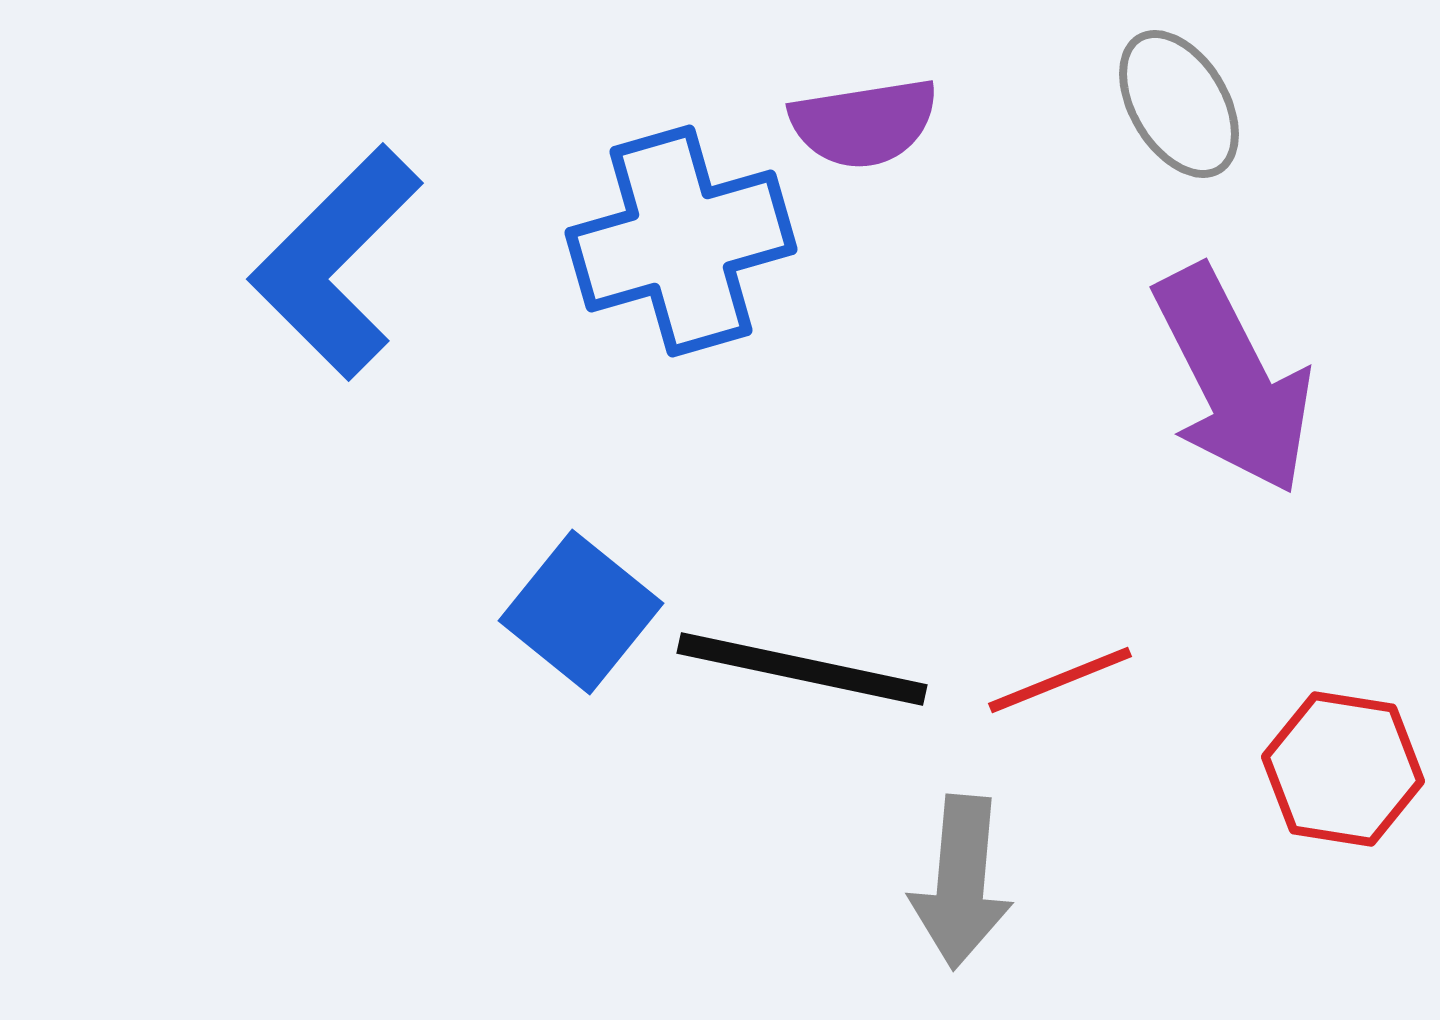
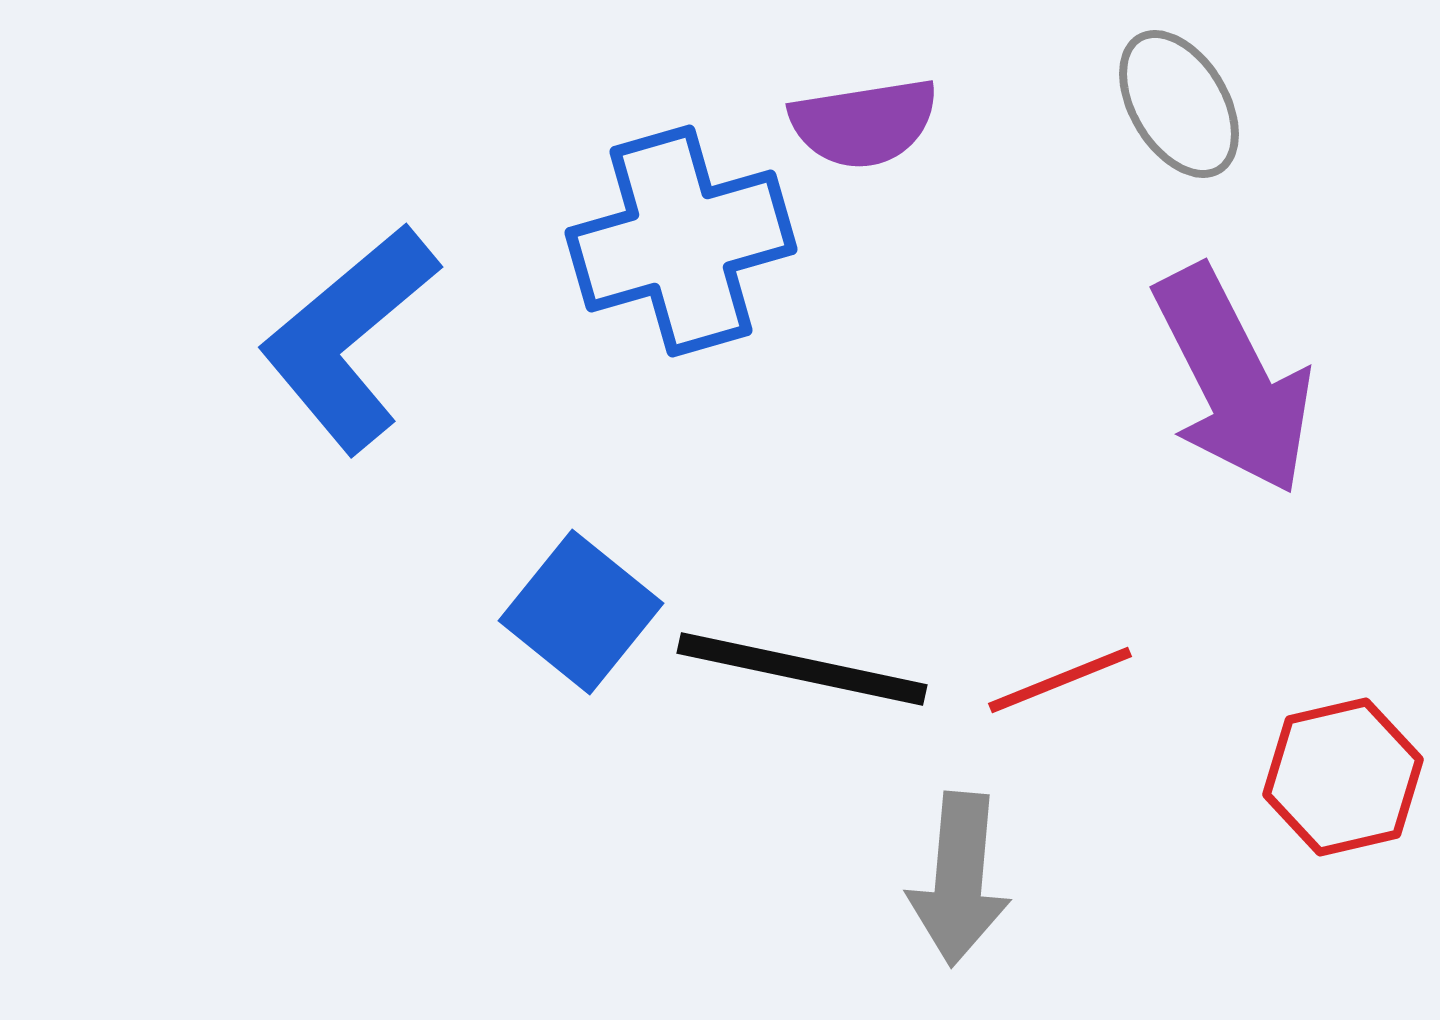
blue L-shape: moved 13 px right, 76 px down; rotated 5 degrees clockwise
red hexagon: moved 8 px down; rotated 22 degrees counterclockwise
gray arrow: moved 2 px left, 3 px up
